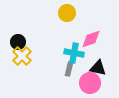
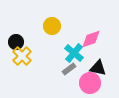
yellow circle: moved 15 px left, 13 px down
black circle: moved 2 px left
cyan cross: rotated 30 degrees clockwise
gray rectangle: rotated 40 degrees clockwise
